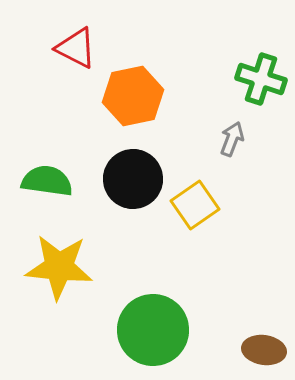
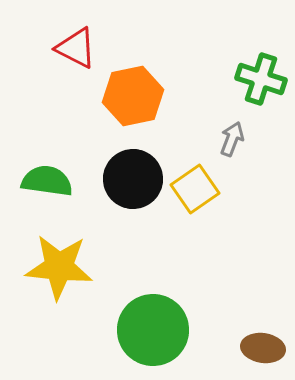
yellow square: moved 16 px up
brown ellipse: moved 1 px left, 2 px up
